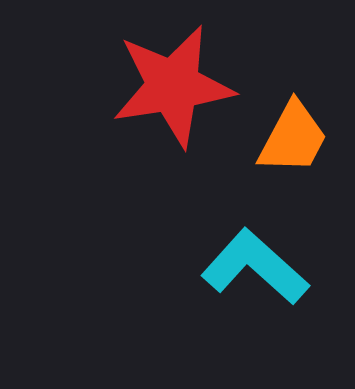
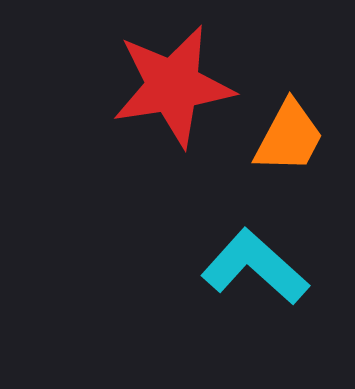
orange trapezoid: moved 4 px left, 1 px up
